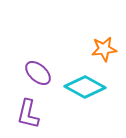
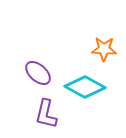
orange star: rotated 10 degrees clockwise
purple L-shape: moved 18 px right
